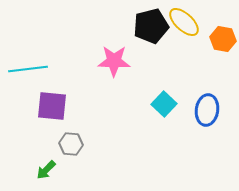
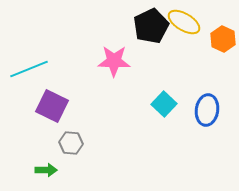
yellow ellipse: rotated 12 degrees counterclockwise
black pentagon: rotated 12 degrees counterclockwise
orange hexagon: rotated 15 degrees clockwise
cyan line: moved 1 px right; rotated 15 degrees counterclockwise
purple square: rotated 20 degrees clockwise
gray hexagon: moved 1 px up
green arrow: rotated 135 degrees counterclockwise
